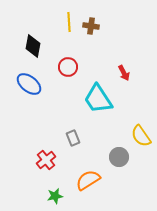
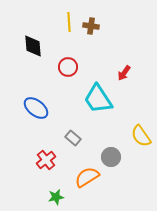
black diamond: rotated 15 degrees counterclockwise
red arrow: rotated 63 degrees clockwise
blue ellipse: moved 7 px right, 24 px down
gray rectangle: rotated 28 degrees counterclockwise
gray circle: moved 8 px left
orange semicircle: moved 1 px left, 3 px up
green star: moved 1 px right, 1 px down
